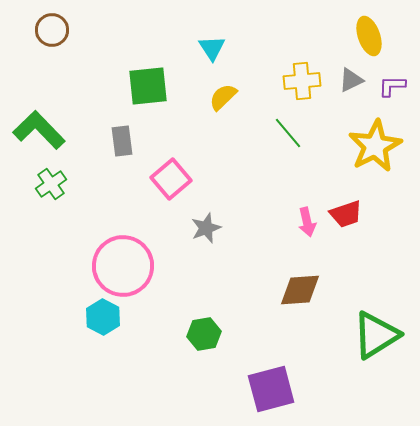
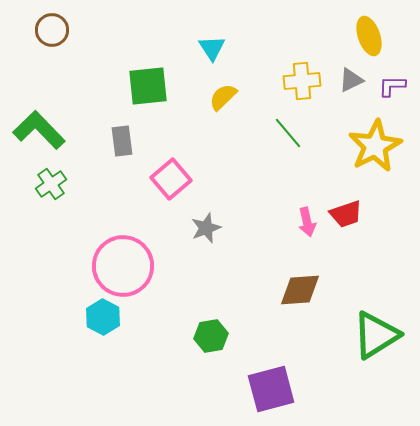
green hexagon: moved 7 px right, 2 px down
